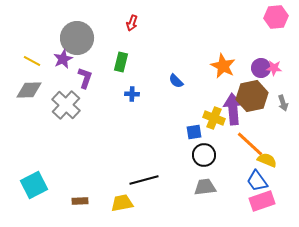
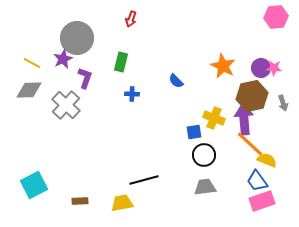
red arrow: moved 1 px left, 4 px up
yellow line: moved 2 px down
purple arrow: moved 11 px right, 10 px down
